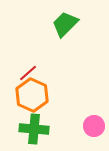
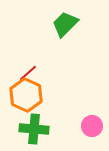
orange hexagon: moved 6 px left
pink circle: moved 2 px left
